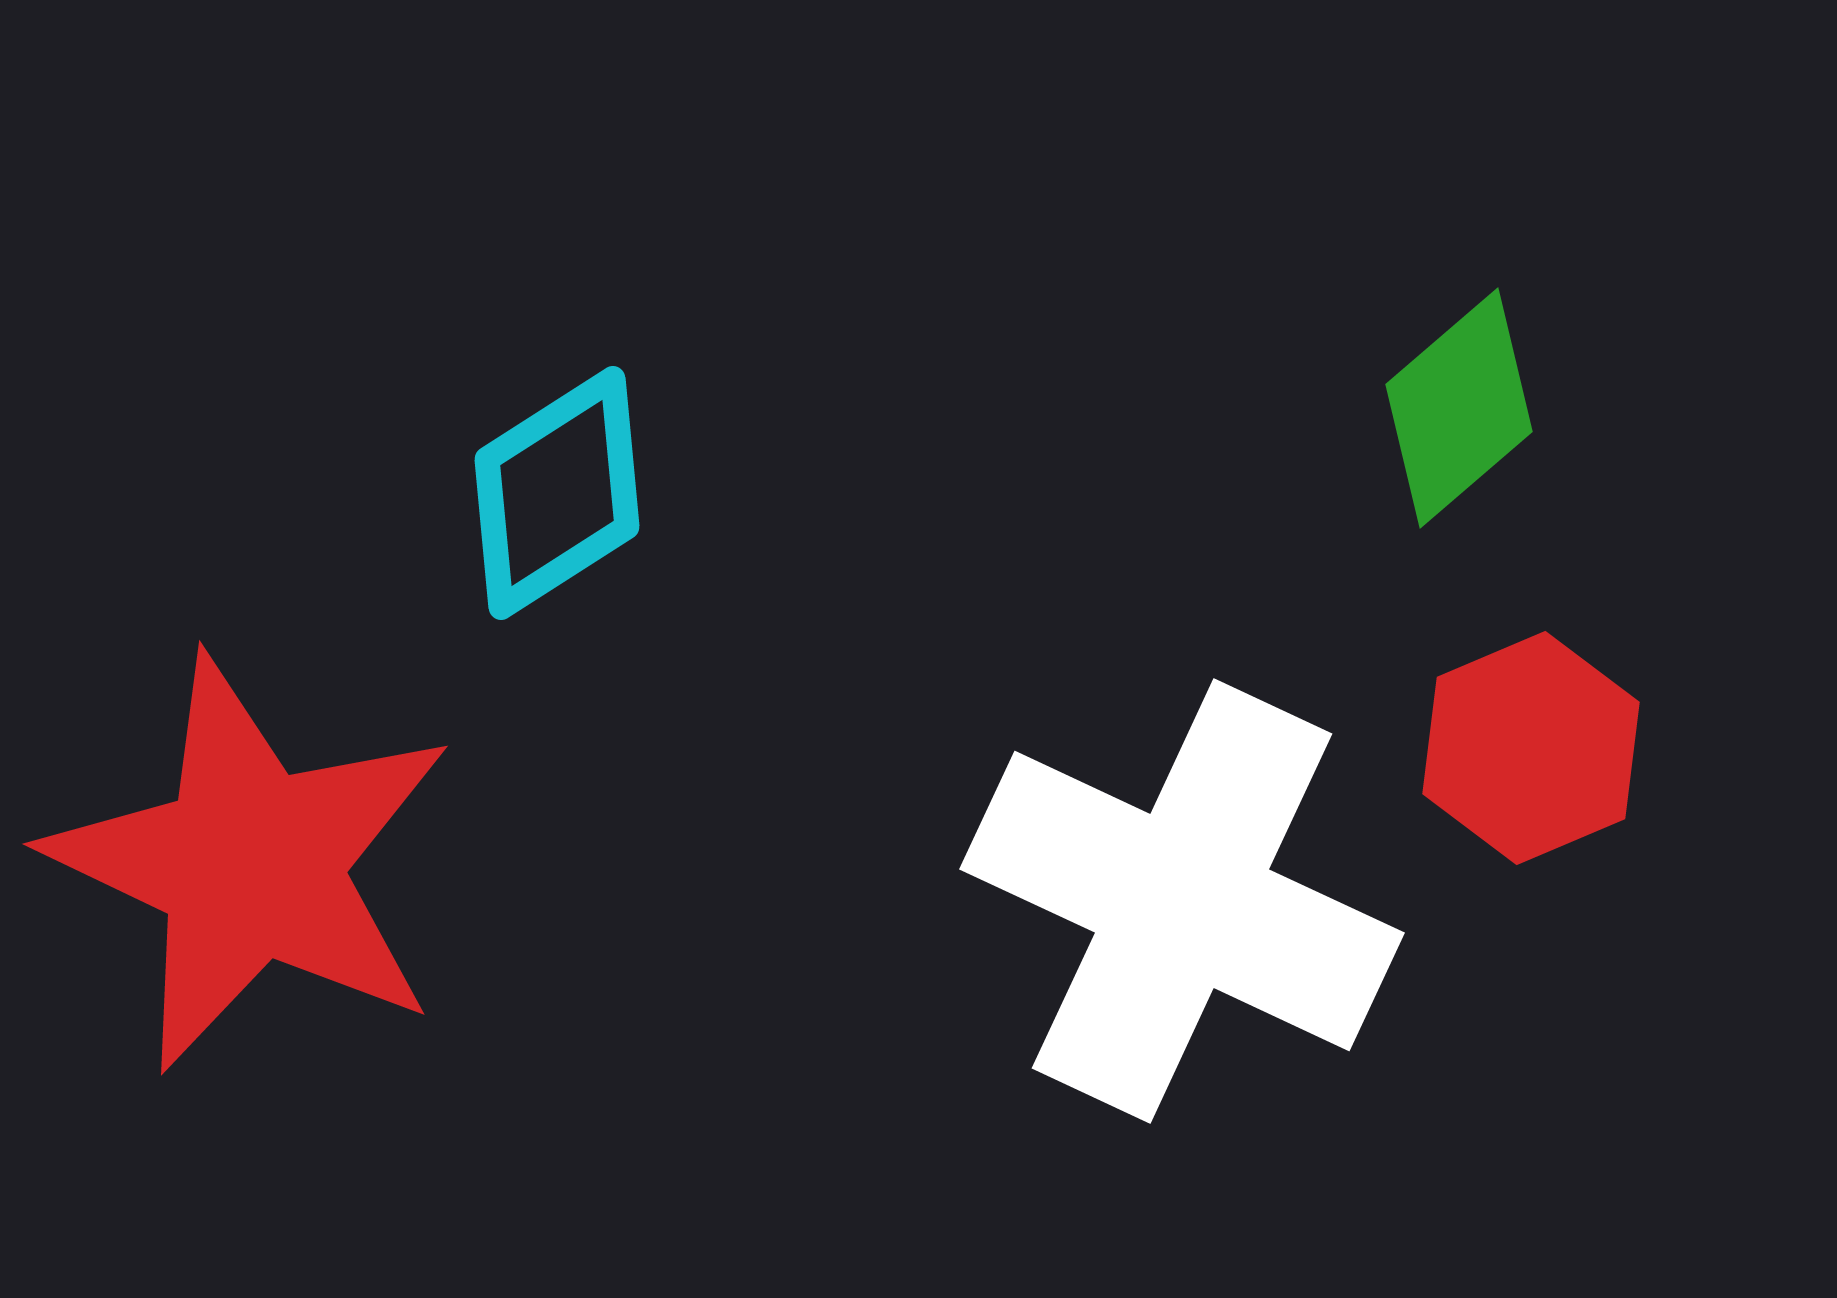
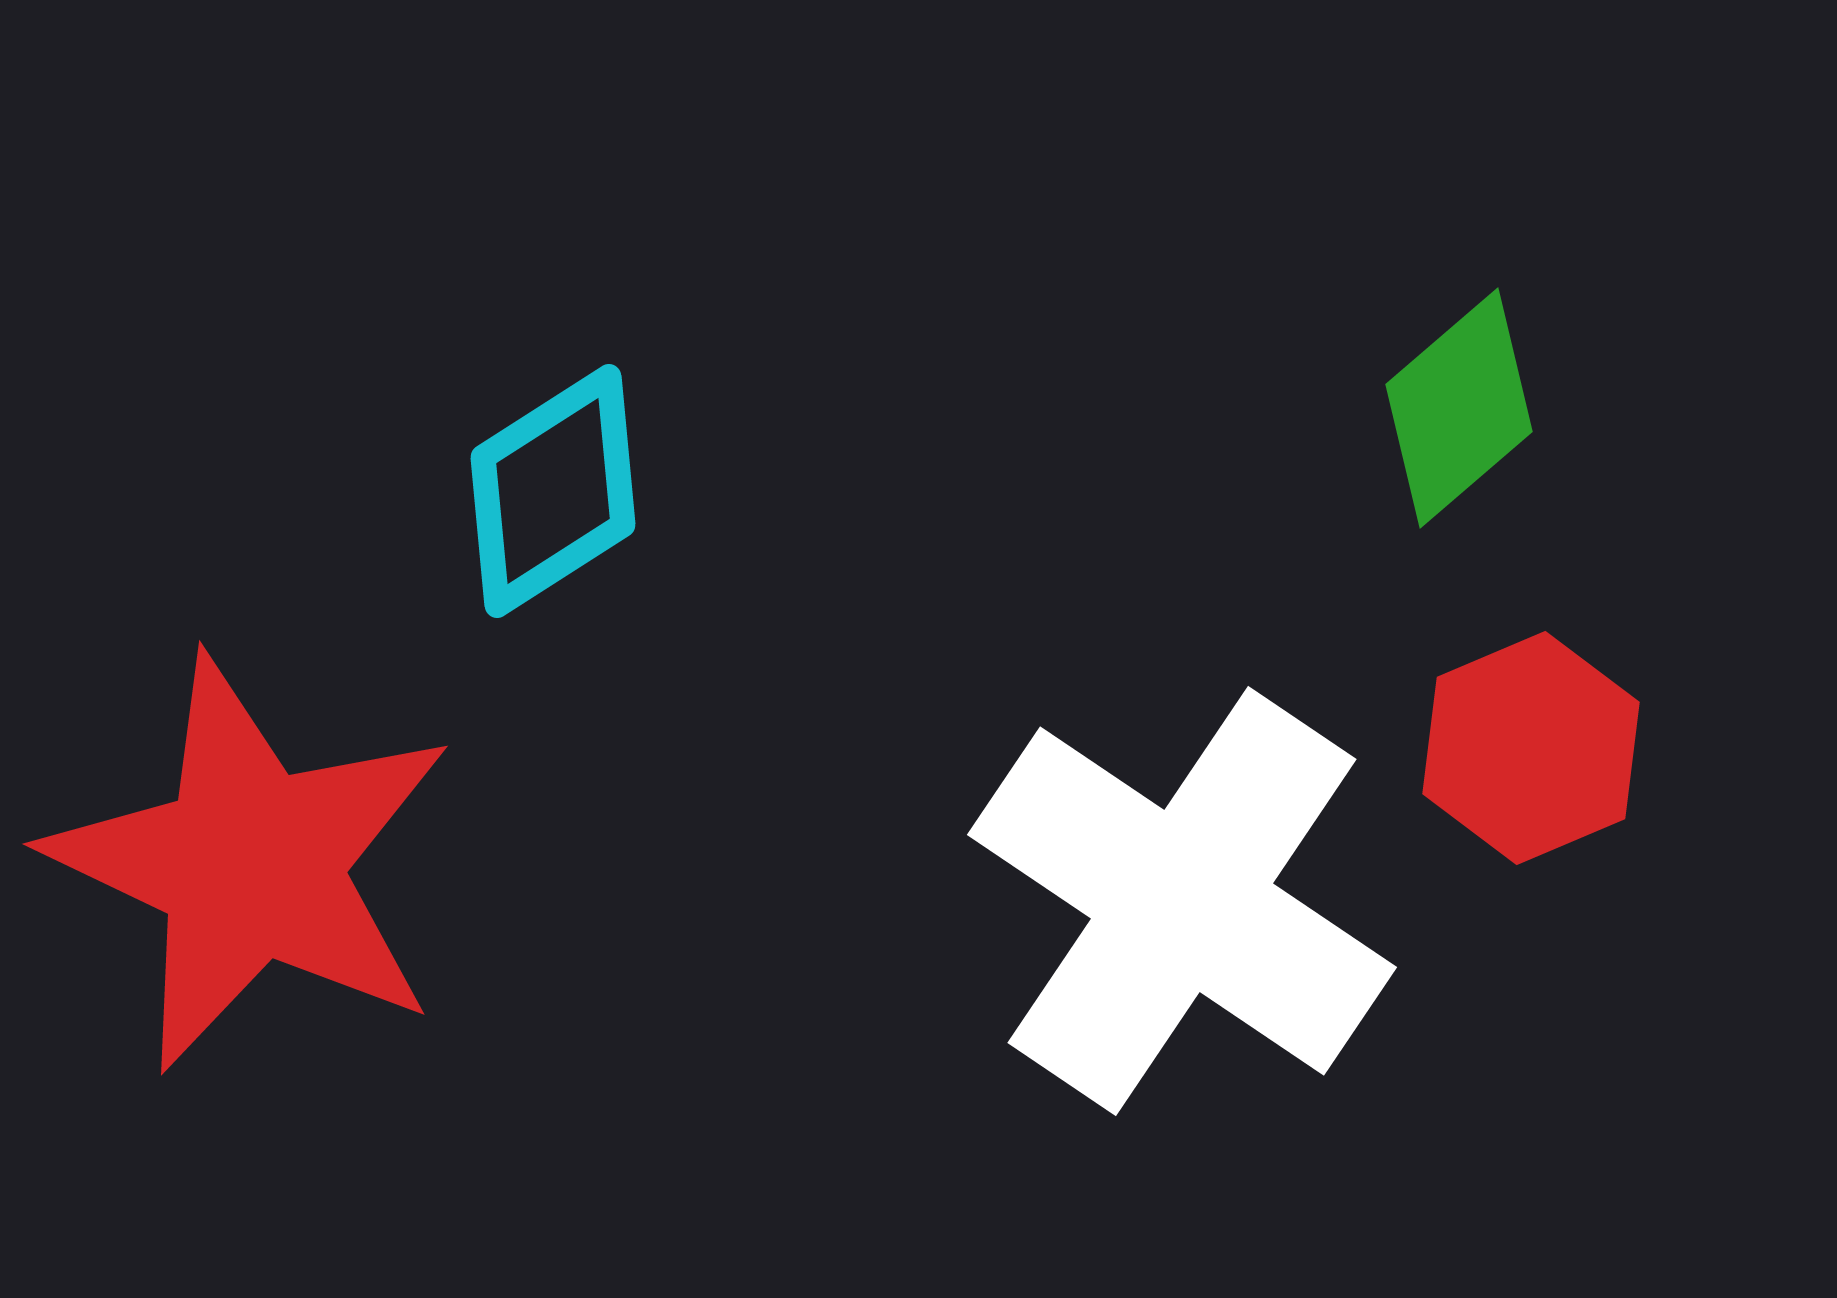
cyan diamond: moved 4 px left, 2 px up
white cross: rotated 9 degrees clockwise
